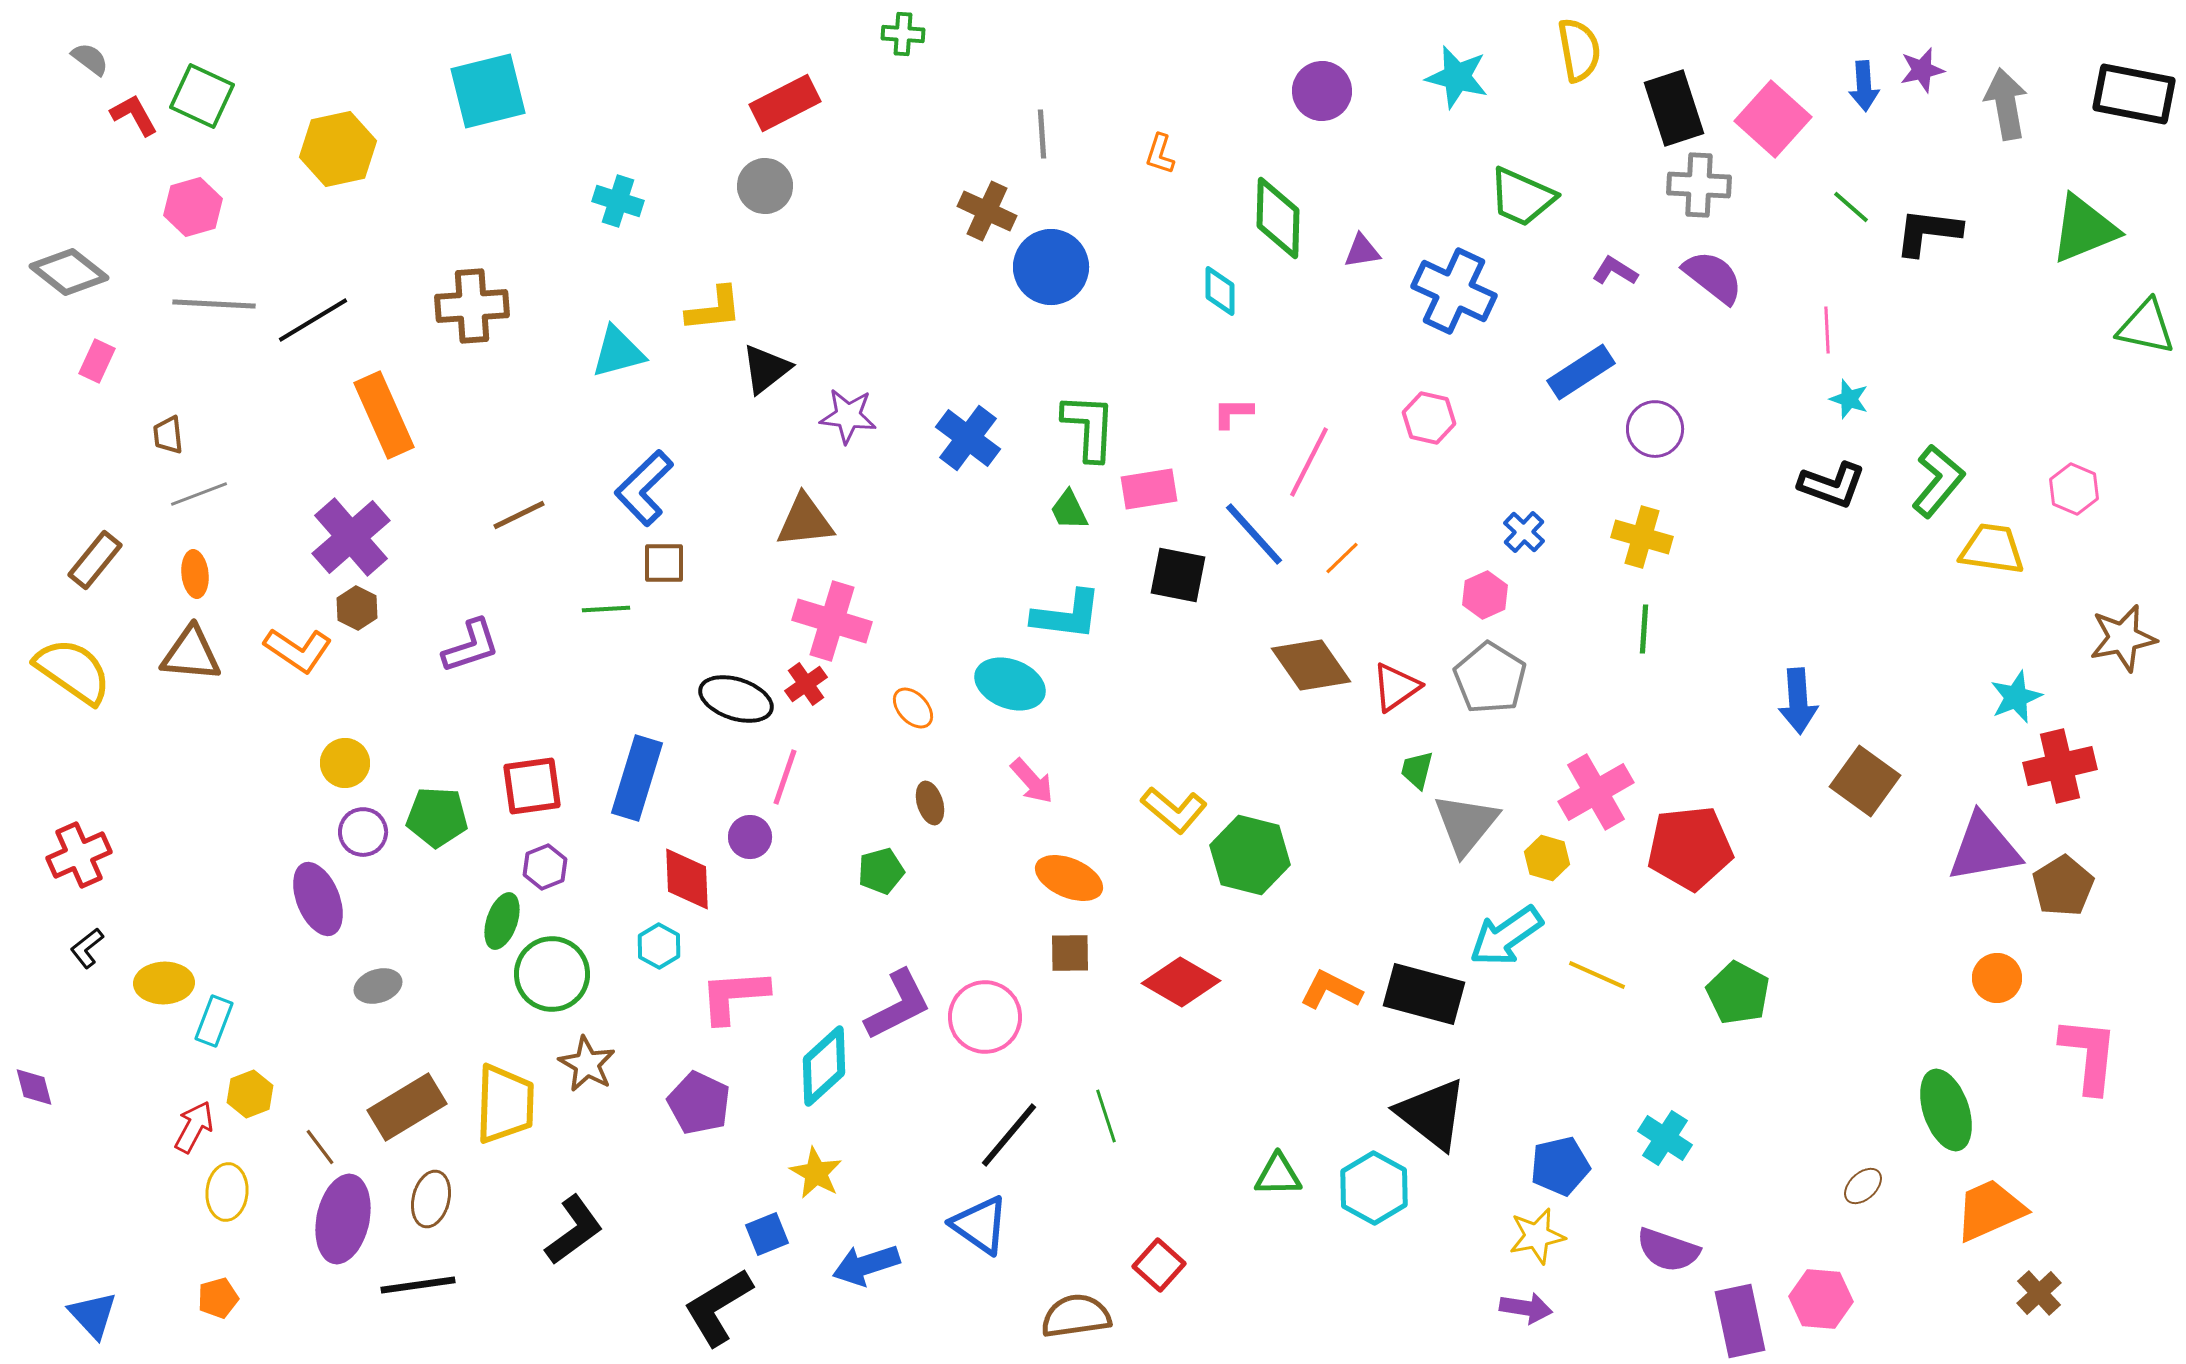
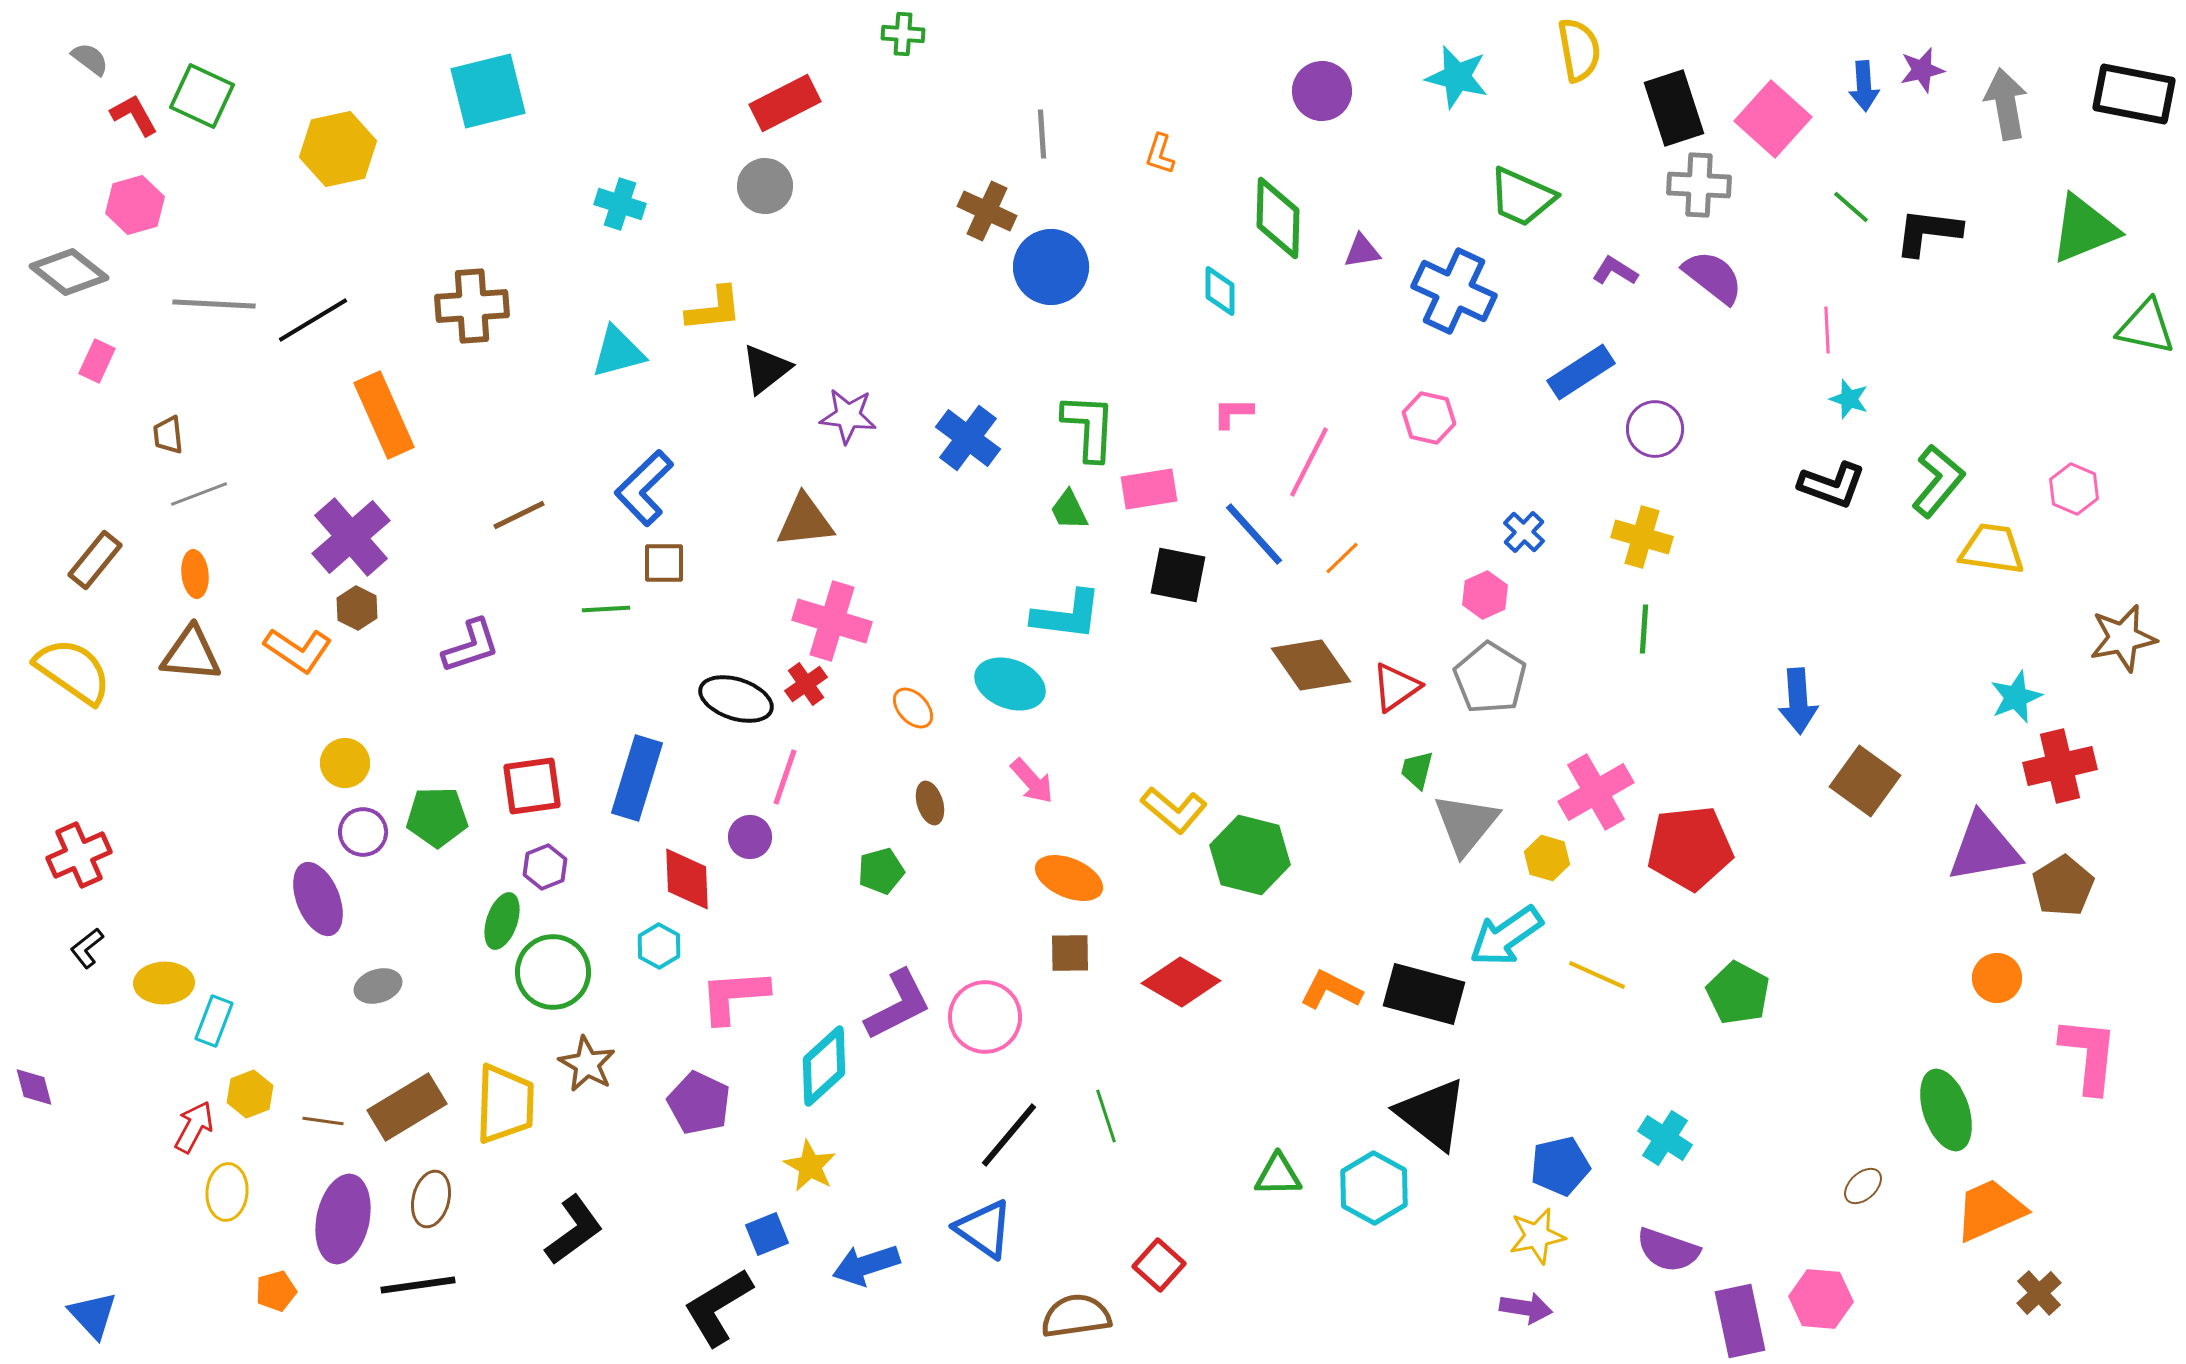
cyan cross at (618, 201): moved 2 px right, 3 px down
pink hexagon at (193, 207): moved 58 px left, 2 px up
green pentagon at (437, 817): rotated 4 degrees counterclockwise
green circle at (552, 974): moved 1 px right, 2 px up
brown line at (320, 1147): moved 3 px right, 26 px up; rotated 45 degrees counterclockwise
yellow star at (816, 1173): moved 6 px left, 7 px up
blue triangle at (980, 1225): moved 4 px right, 4 px down
orange pentagon at (218, 1298): moved 58 px right, 7 px up
